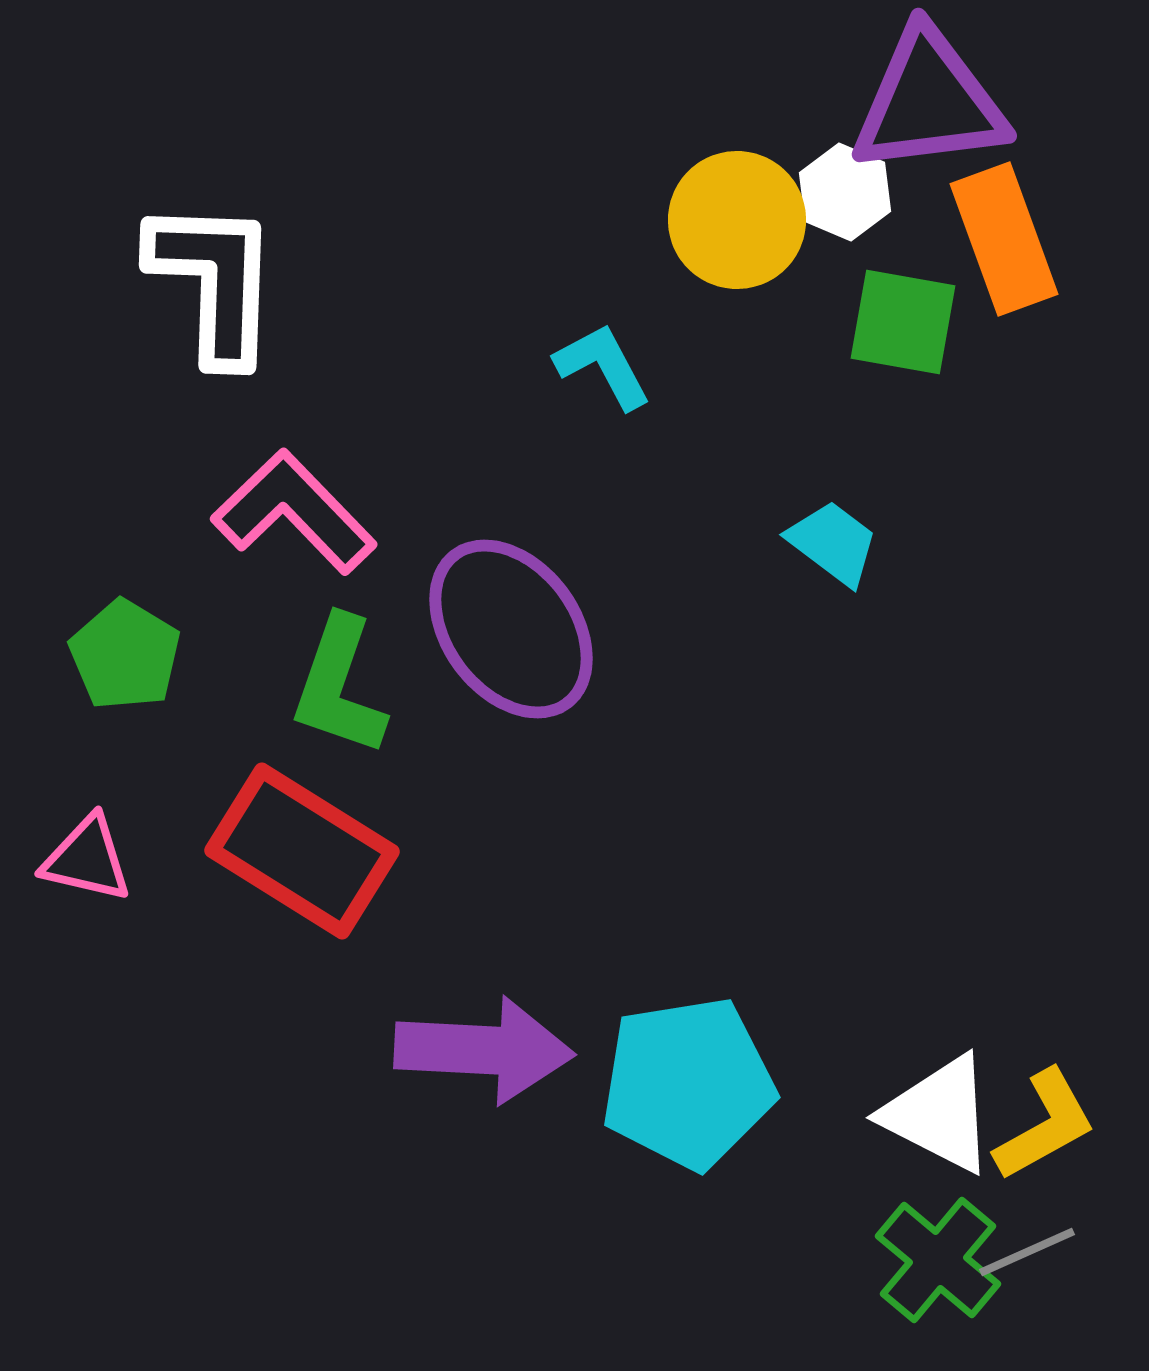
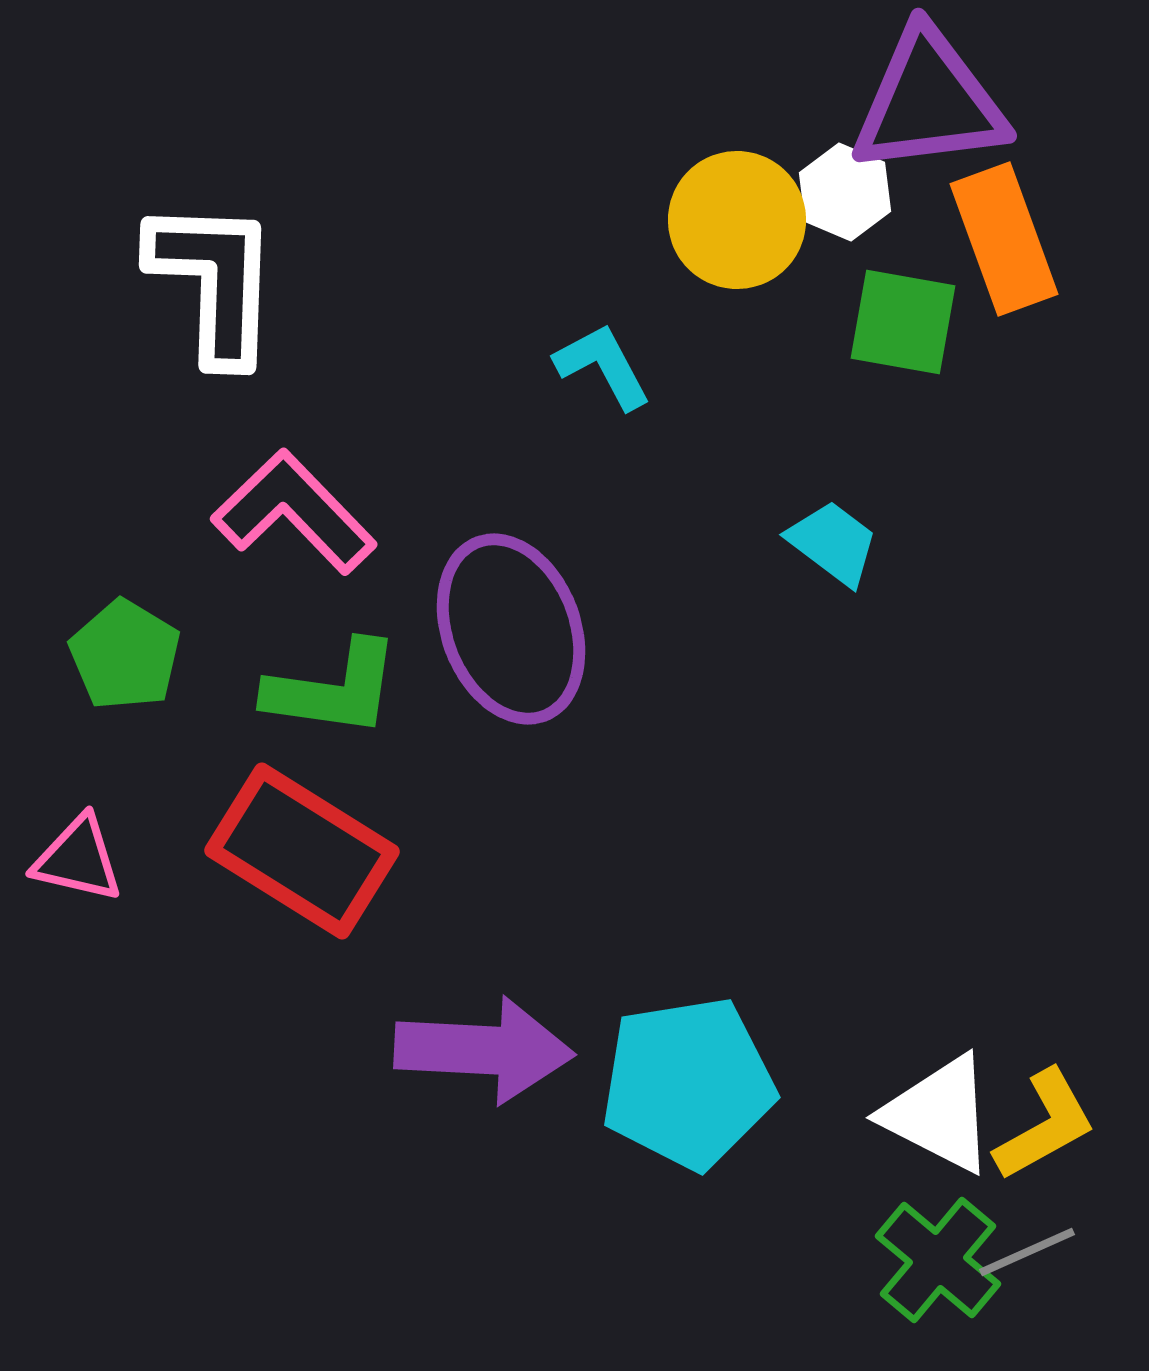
purple ellipse: rotated 16 degrees clockwise
green L-shape: moved 6 px left, 3 px down; rotated 101 degrees counterclockwise
pink triangle: moved 9 px left
